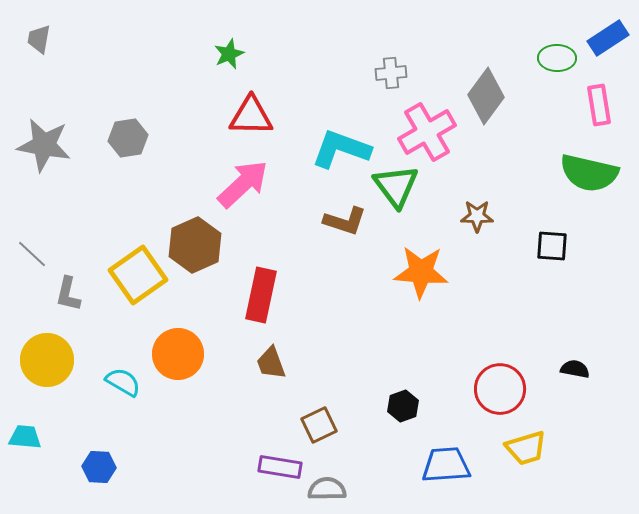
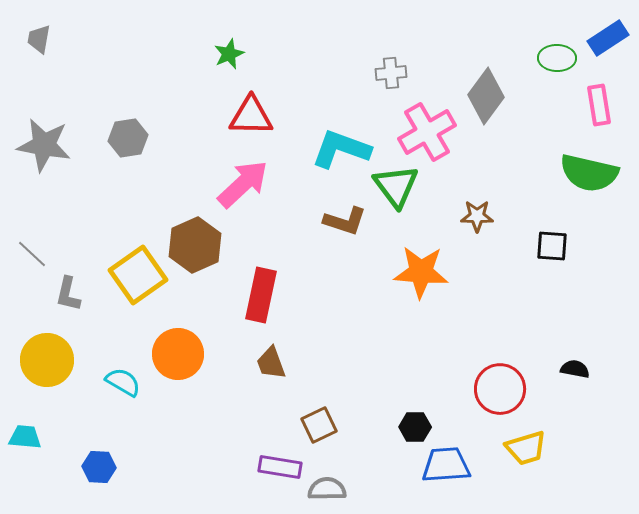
black hexagon: moved 12 px right, 21 px down; rotated 20 degrees clockwise
